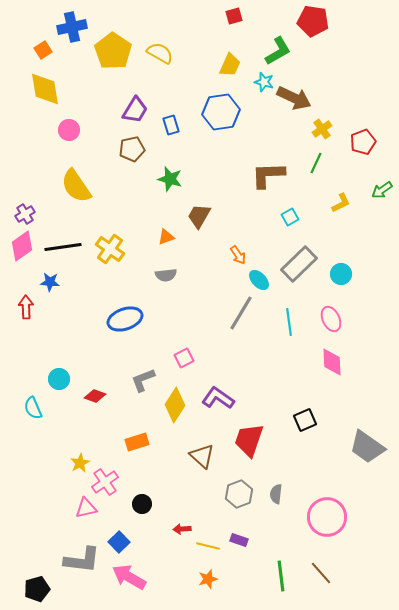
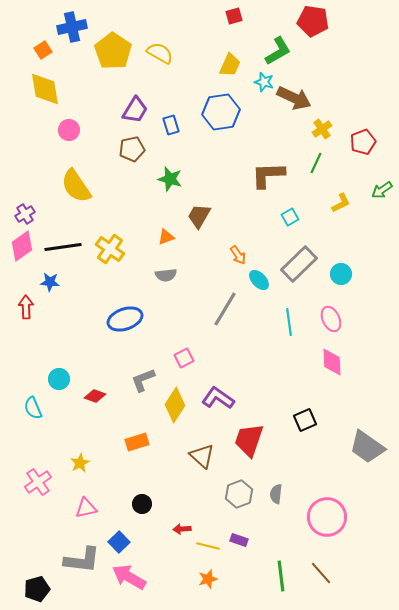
gray line at (241, 313): moved 16 px left, 4 px up
pink cross at (105, 482): moved 67 px left
